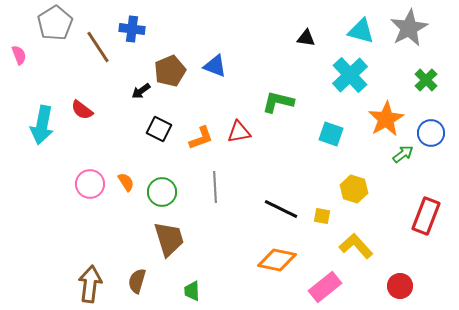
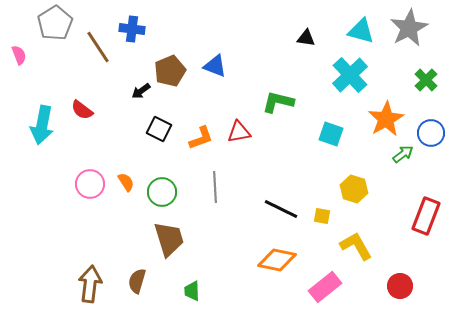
yellow L-shape: rotated 12 degrees clockwise
